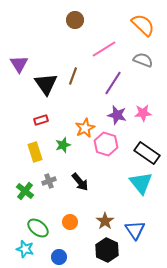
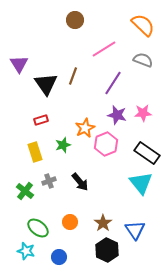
pink hexagon: rotated 20 degrees clockwise
brown star: moved 2 px left, 2 px down
cyan star: moved 1 px right, 2 px down
